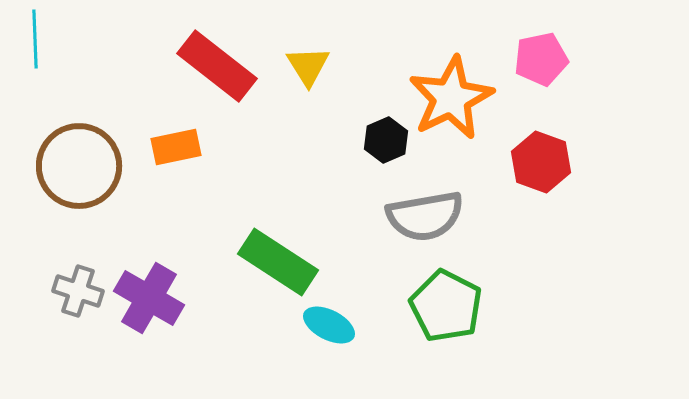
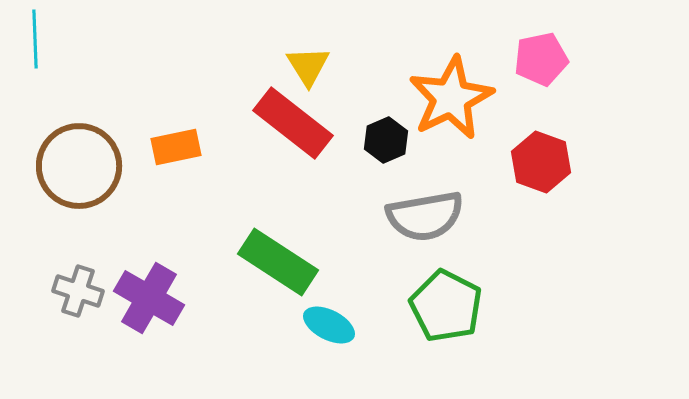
red rectangle: moved 76 px right, 57 px down
